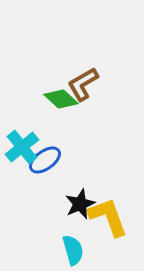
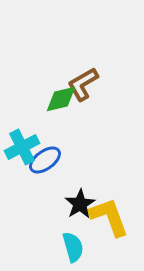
green diamond: rotated 56 degrees counterclockwise
cyan cross: rotated 12 degrees clockwise
black star: rotated 8 degrees counterclockwise
yellow L-shape: moved 1 px right
cyan semicircle: moved 3 px up
